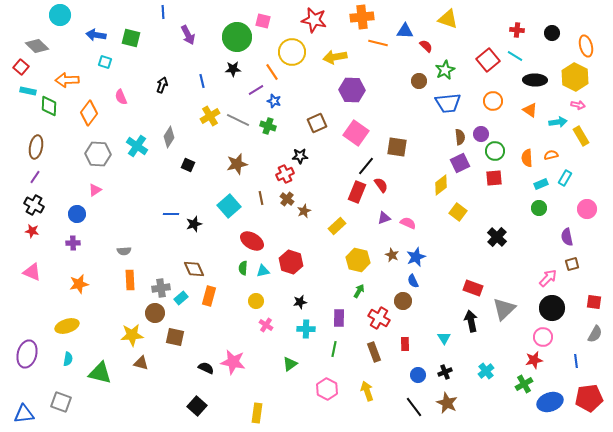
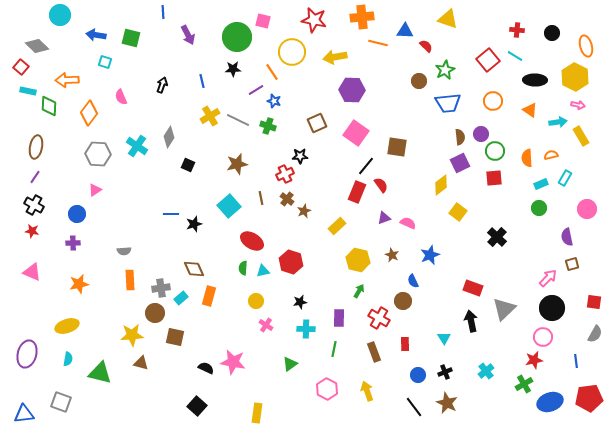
blue star at (416, 257): moved 14 px right, 2 px up
